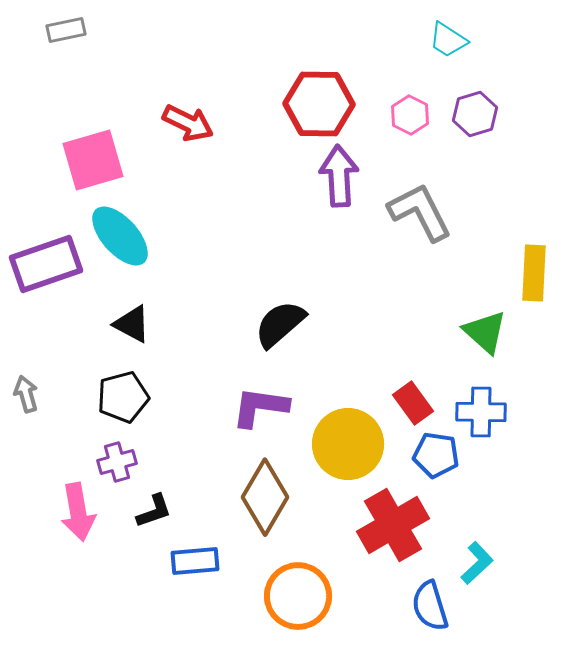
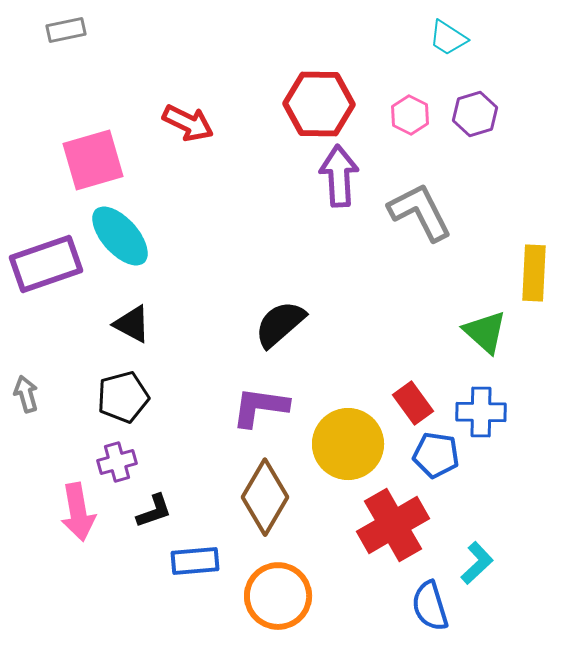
cyan trapezoid: moved 2 px up
orange circle: moved 20 px left
